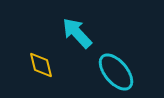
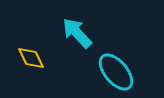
yellow diamond: moved 10 px left, 7 px up; rotated 12 degrees counterclockwise
